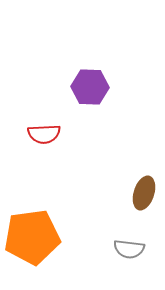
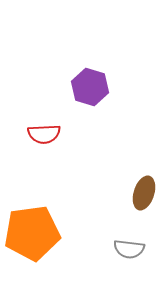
purple hexagon: rotated 15 degrees clockwise
orange pentagon: moved 4 px up
